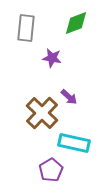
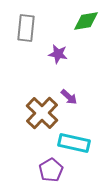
green diamond: moved 10 px right, 2 px up; rotated 12 degrees clockwise
purple star: moved 6 px right, 4 px up
